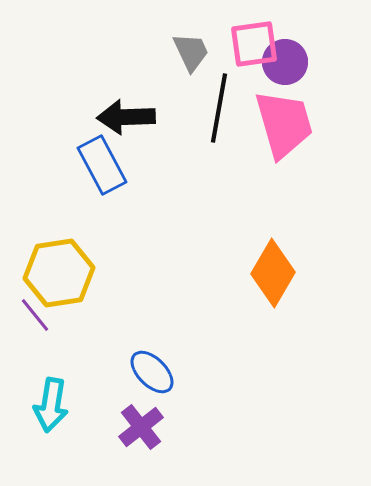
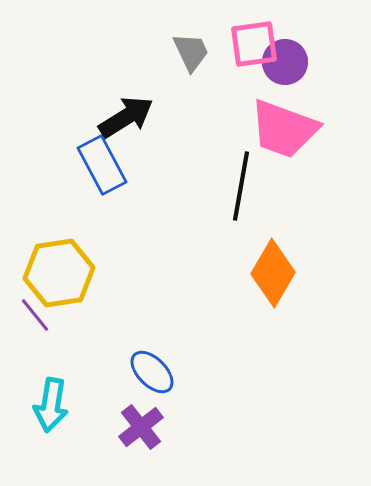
black line: moved 22 px right, 78 px down
black arrow: rotated 150 degrees clockwise
pink trapezoid: moved 5 px down; rotated 126 degrees clockwise
